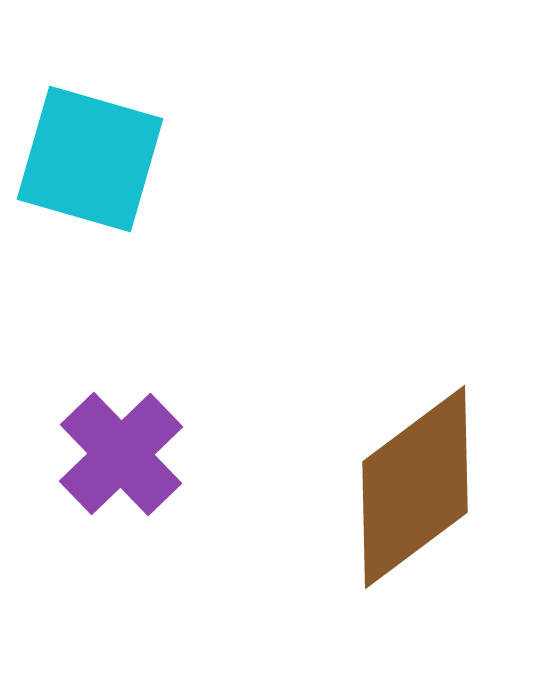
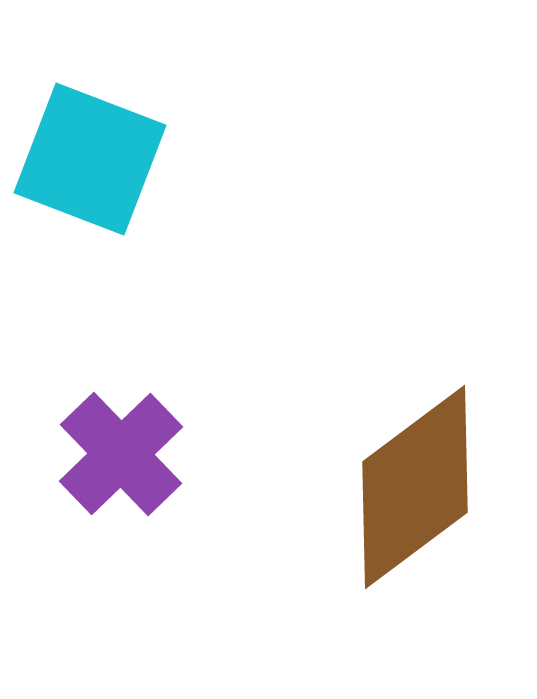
cyan square: rotated 5 degrees clockwise
